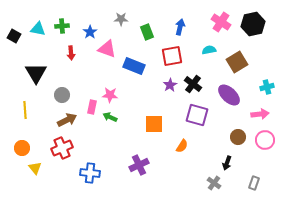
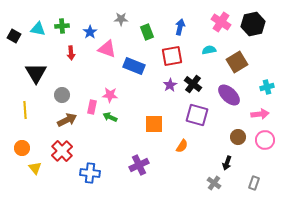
red cross: moved 3 px down; rotated 20 degrees counterclockwise
